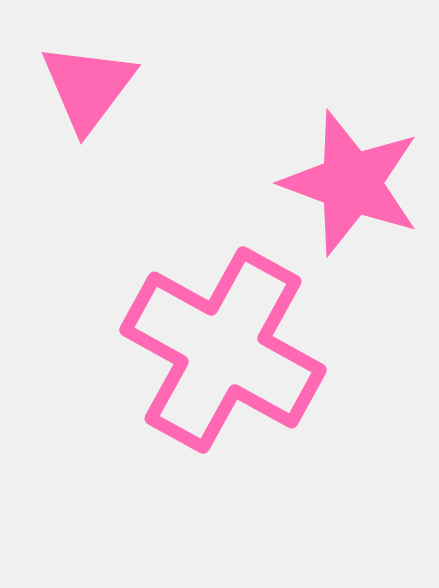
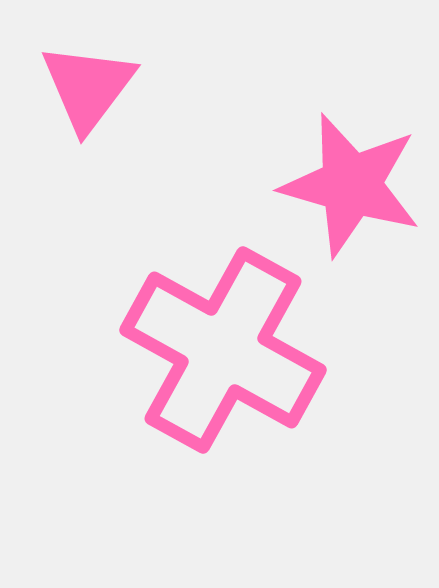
pink star: moved 2 px down; rotated 4 degrees counterclockwise
